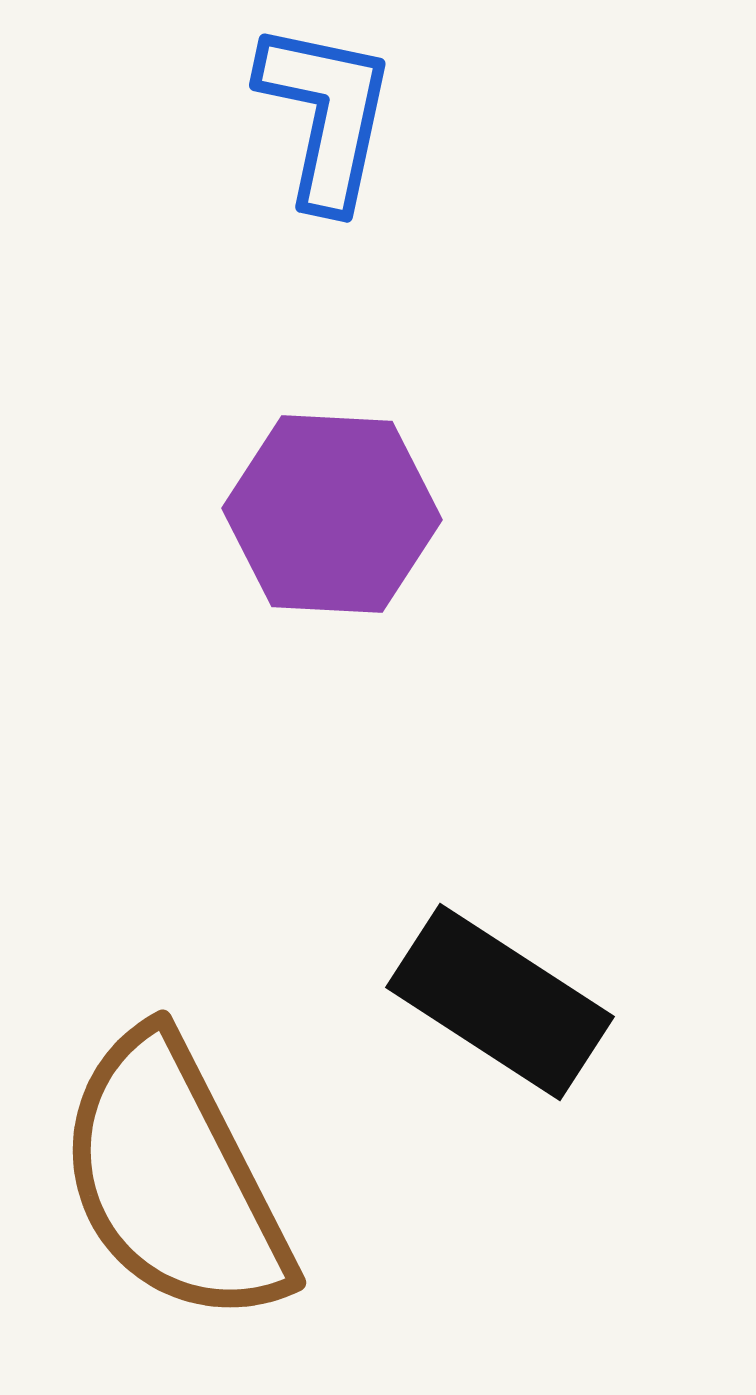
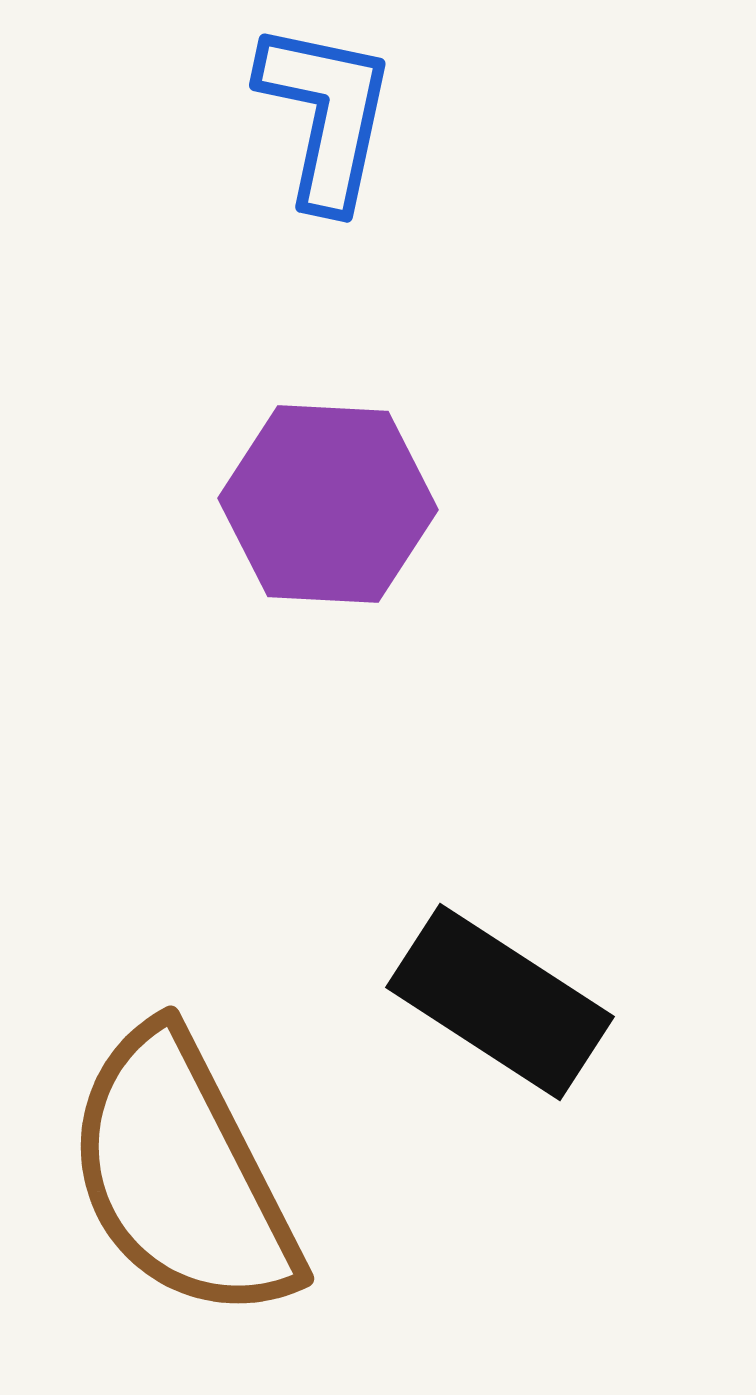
purple hexagon: moved 4 px left, 10 px up
brown semicircle: moved 8 px right, 4 px up
